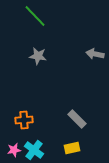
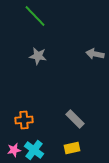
gray rectangle: moved 2 px left
